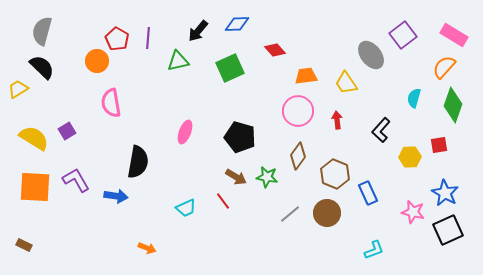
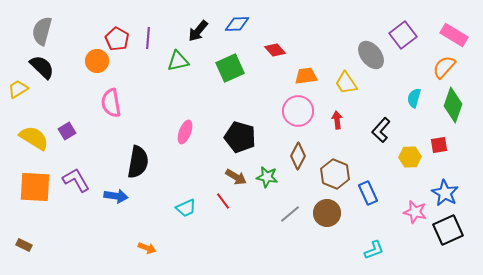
brown diamond at (298, 156): rotated 8 degrees counterclockwise
pink star at (413, 212): moved 2 px right
